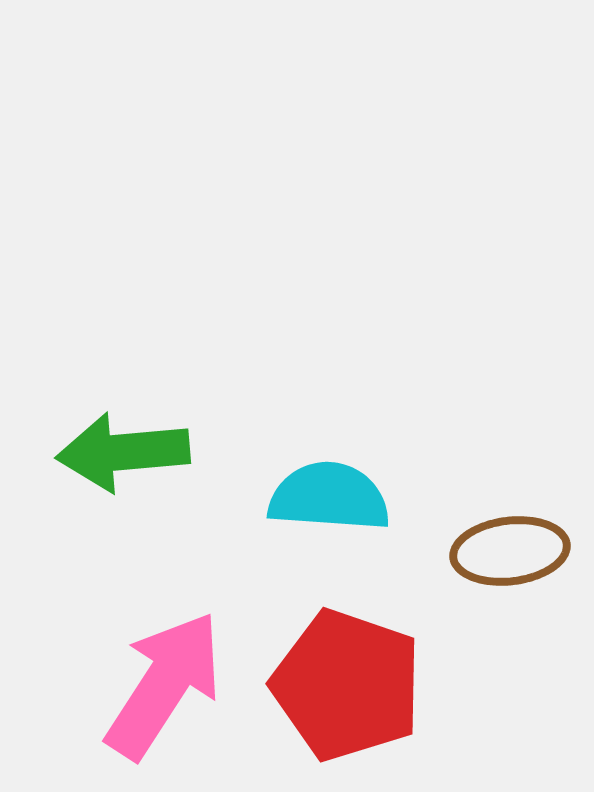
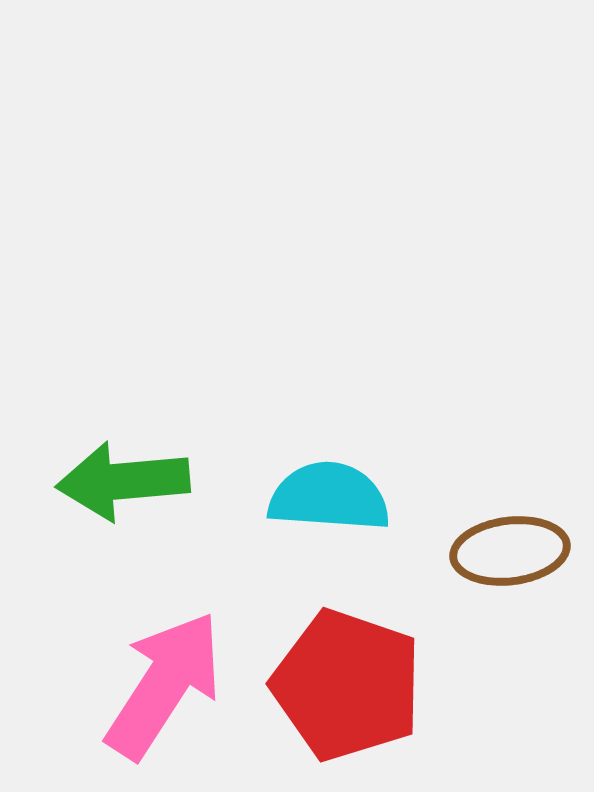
green arrow: moved 29 px down
